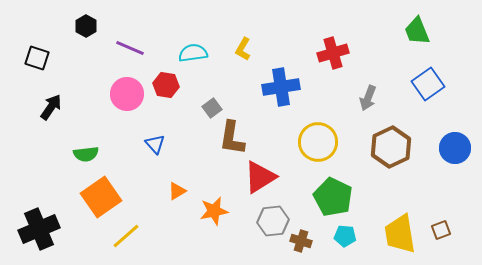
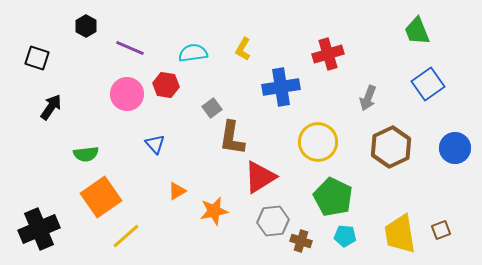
red cross: moved 5 px left, 1 px down
